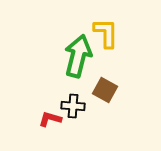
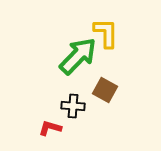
green arrow: rotated 30 degrees clockwise
red L-shape: moved 9 px down
